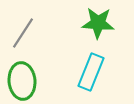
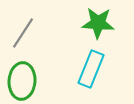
cyan rectangle: moved 3 px up
green ellipse: rotated 9 degrees clockwise
